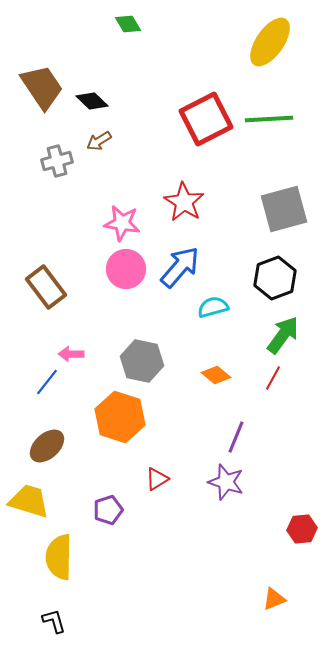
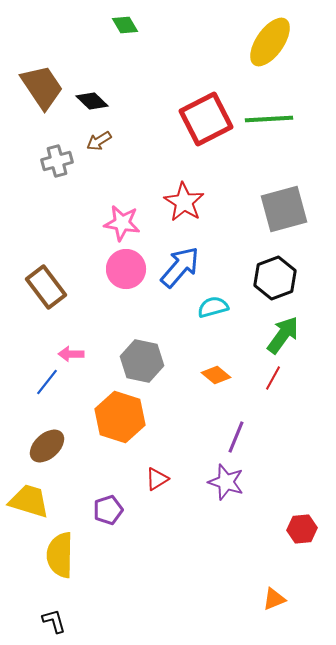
green diamond: moved 3 px left, 1 px down
yellow semicircle: moved 1 px right, 2 px up
